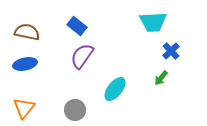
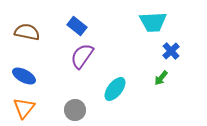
blue ellipse: moved 1 px left, 12 px down; rotated 40 degrees clockwise
